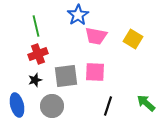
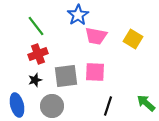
green line: rotated 25 degrees counterclockwise
